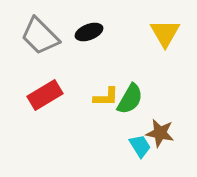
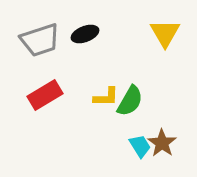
black ellipse: moved 4 px left, 2 px down
gray trapezoid: moved 4 px down; rotated 63 degrees counterclockwise
green semicircle: moved 2 px down
brown star: moved 2 px right, 10 px down; rotated 24 degrees clockwise
